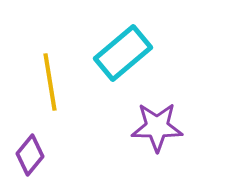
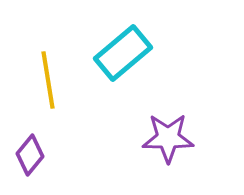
yellow line: moved 2 px left, 2 px up
purple star: moved 11 px right, 11 px down
